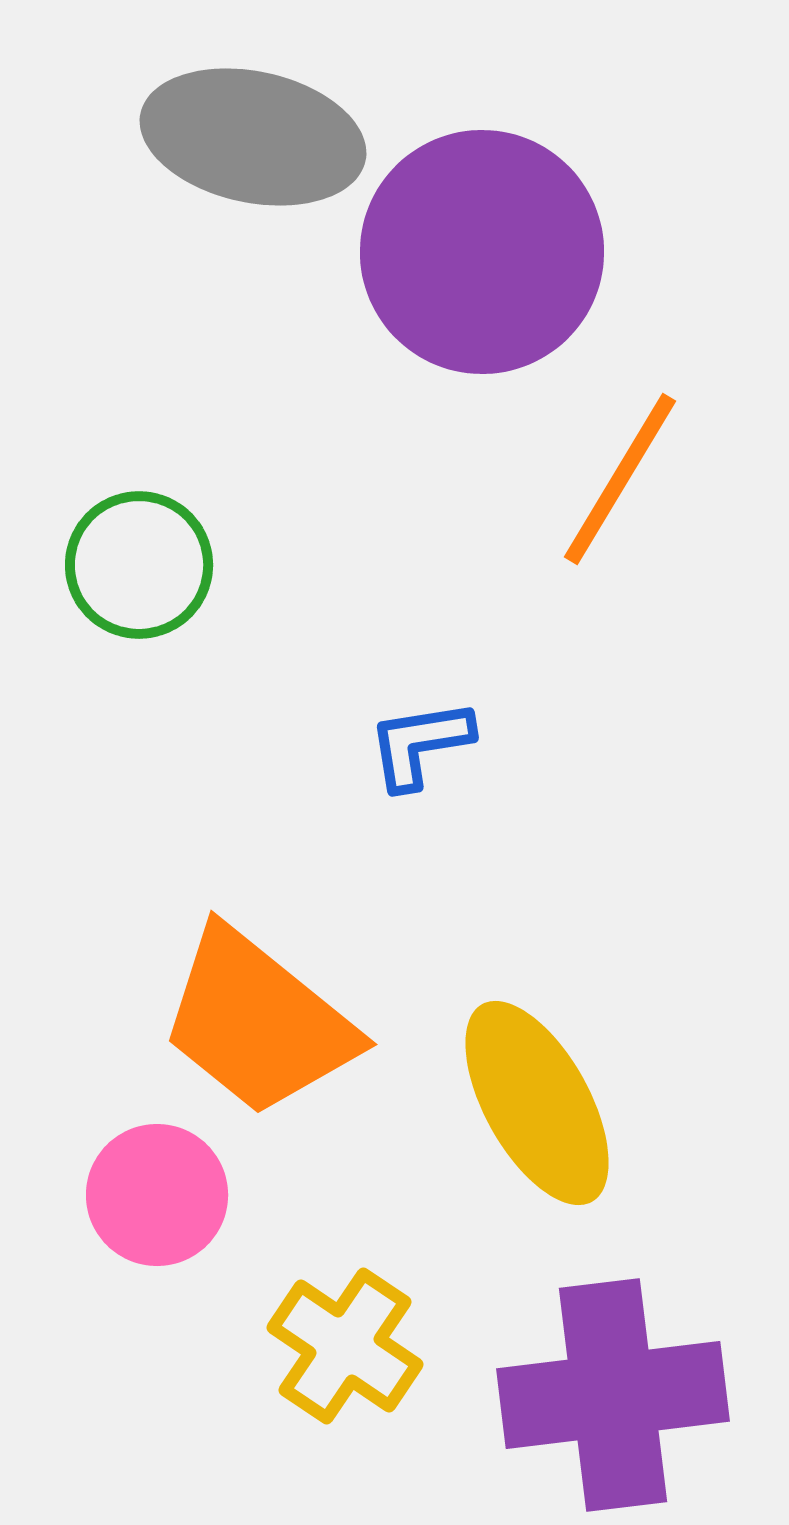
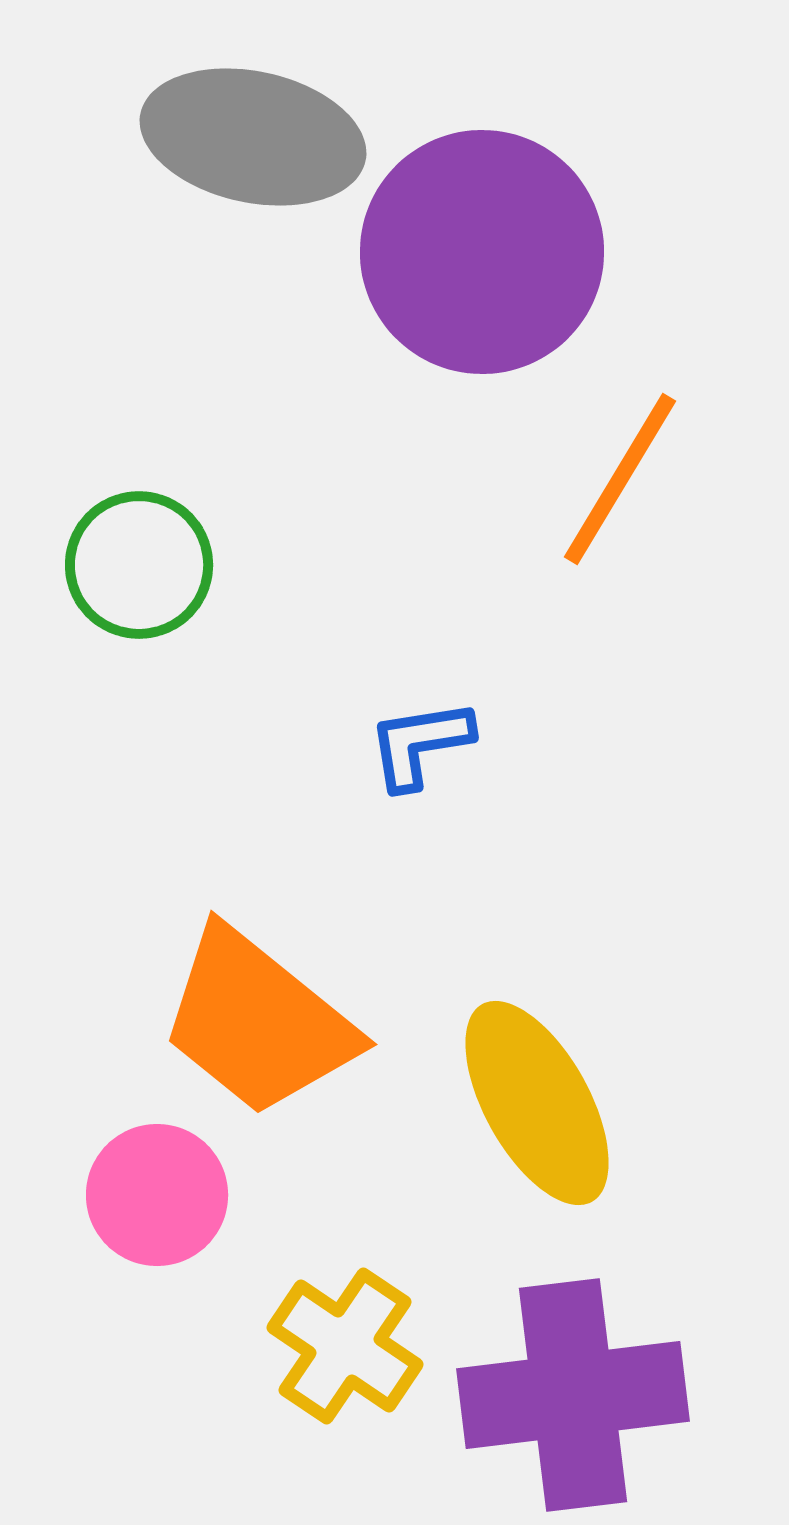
purple cross: moved 40 px left
